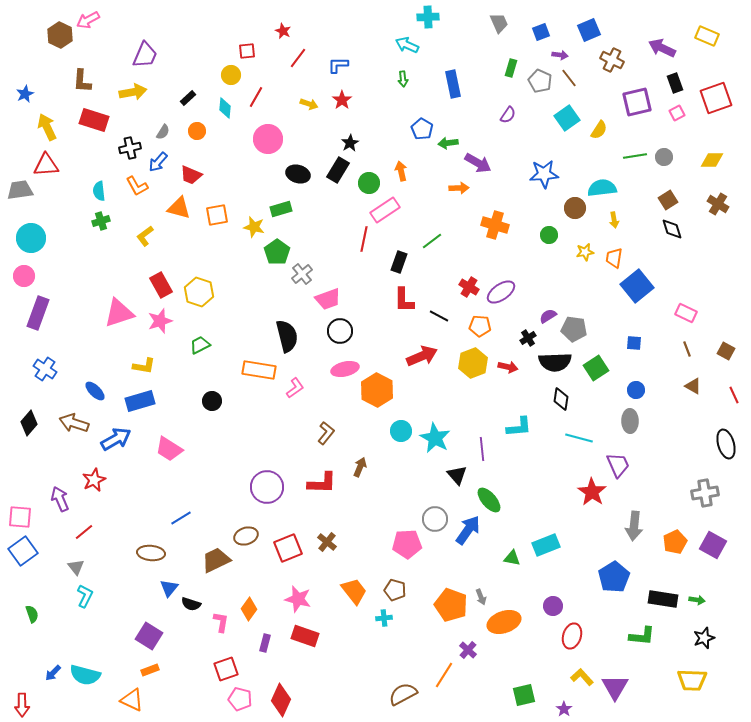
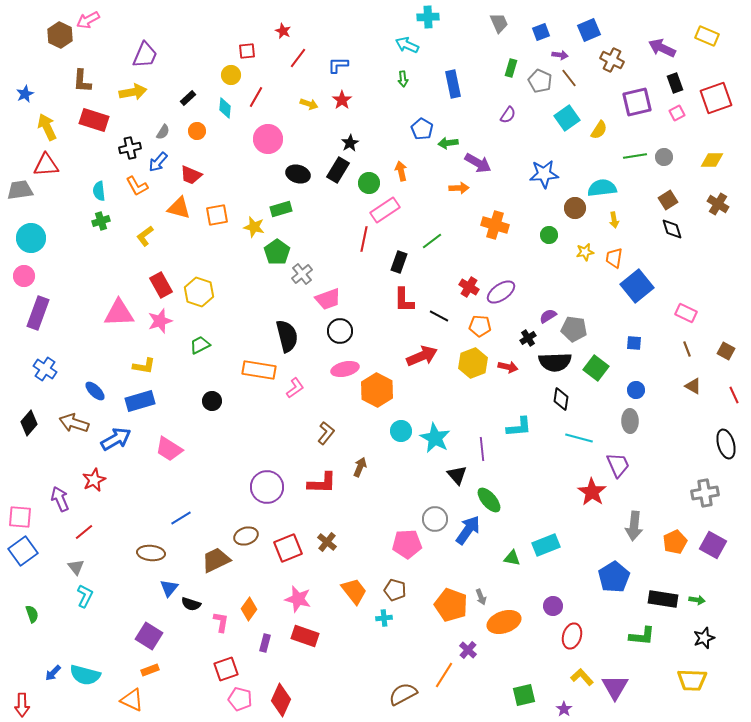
pink triangle at (119, 313): rotated 16 degrees clockwise
green square at (596, 368): rotated 20 degrees counterclockwise
